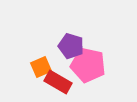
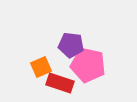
purple pentagon: moved 1 px up; rotated 10 degrees counterclockwise
red rectangle: moved 2 px right, 1 px down; rotated 12 degrees counterclockwise
